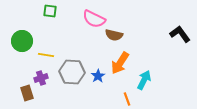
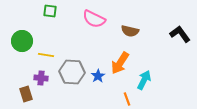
brown semicircle: moved 16 px right, 4 px up
purple cross: rotated 24 degrees clockwise
brown rectangle: moved 1 px left, 1 px down
